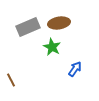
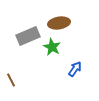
gray rectangle: moved 9 px down
